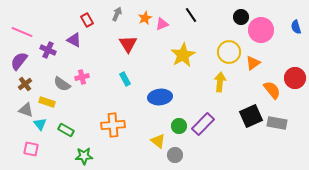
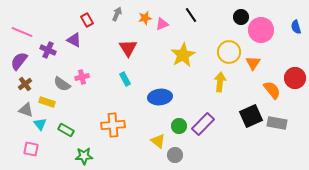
orange star: rotated 16 degrees clockwise
red triangle: moved 4 px down
orange triangle: rotated 21 degrees counterclockwise
